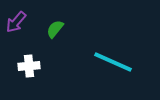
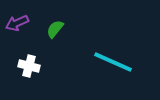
purple arrow: moved 1 px right, 1 px down; rotated 25 degrees clockwise
white cross: rotated 20 degrees clockwise
